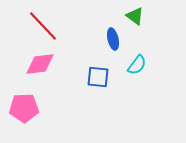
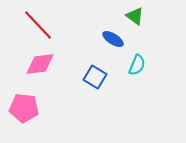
red line: moved 5 px left, 1 px up
blue ellipse: rotated 45 degrees counterclockwise
cyan semicircle: rotated 15 degrees counterclockwise
blue square: moved 3 px left; rotated 25 degrees clockwise
pink pentagon: rotated 8 degrees clockwise
